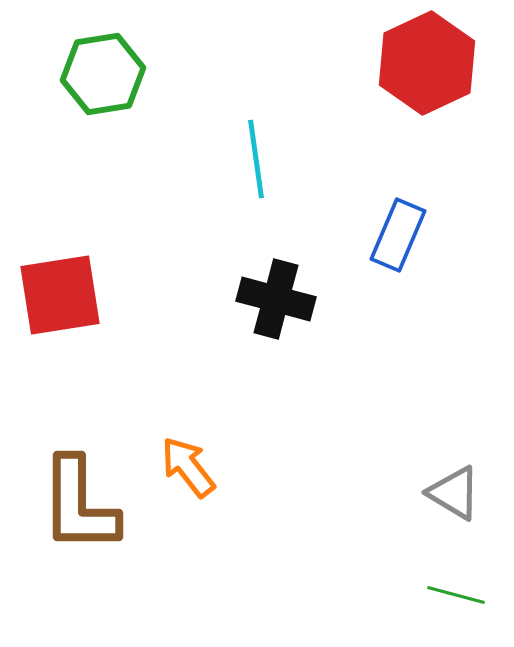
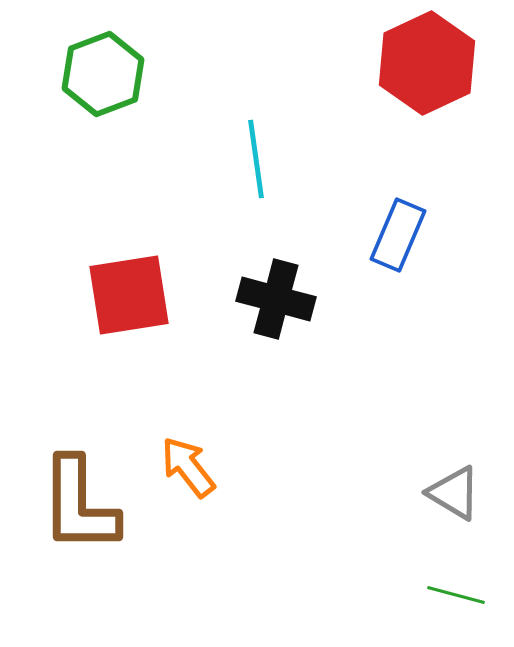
green hexagon: rotated 12 degrees counterclockwise
red square: moved 69 px right
